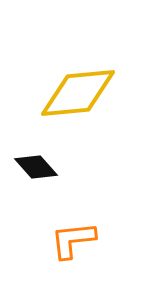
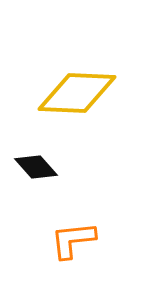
yellow diamond: moved 1 px left; rotated 8 degrees clockwise
